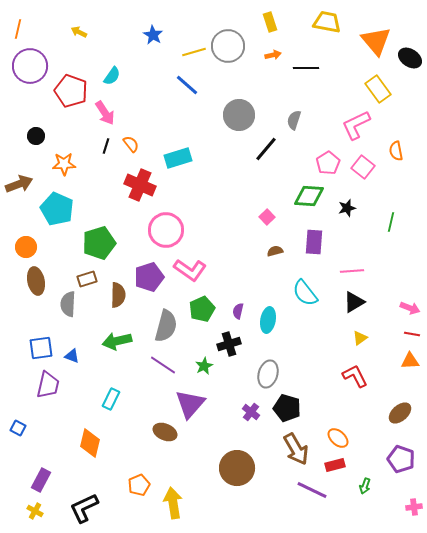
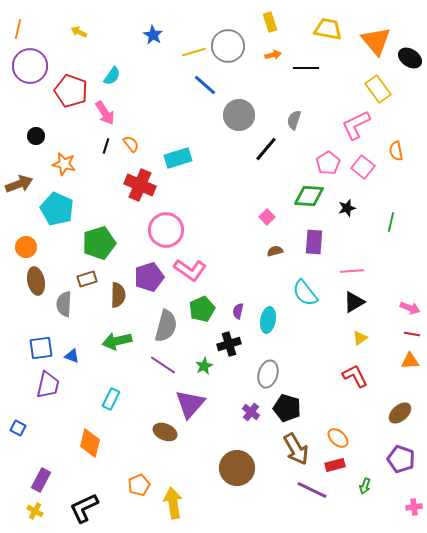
yellow trapezoid at (327, 22): moved 1 px right, 7 px down
blue line at (187, 85): moved 18 px right
orange star at (64, 164): rotated 15 degrees clockwise
gray semicircle at (68, 304): moved 4 px left
